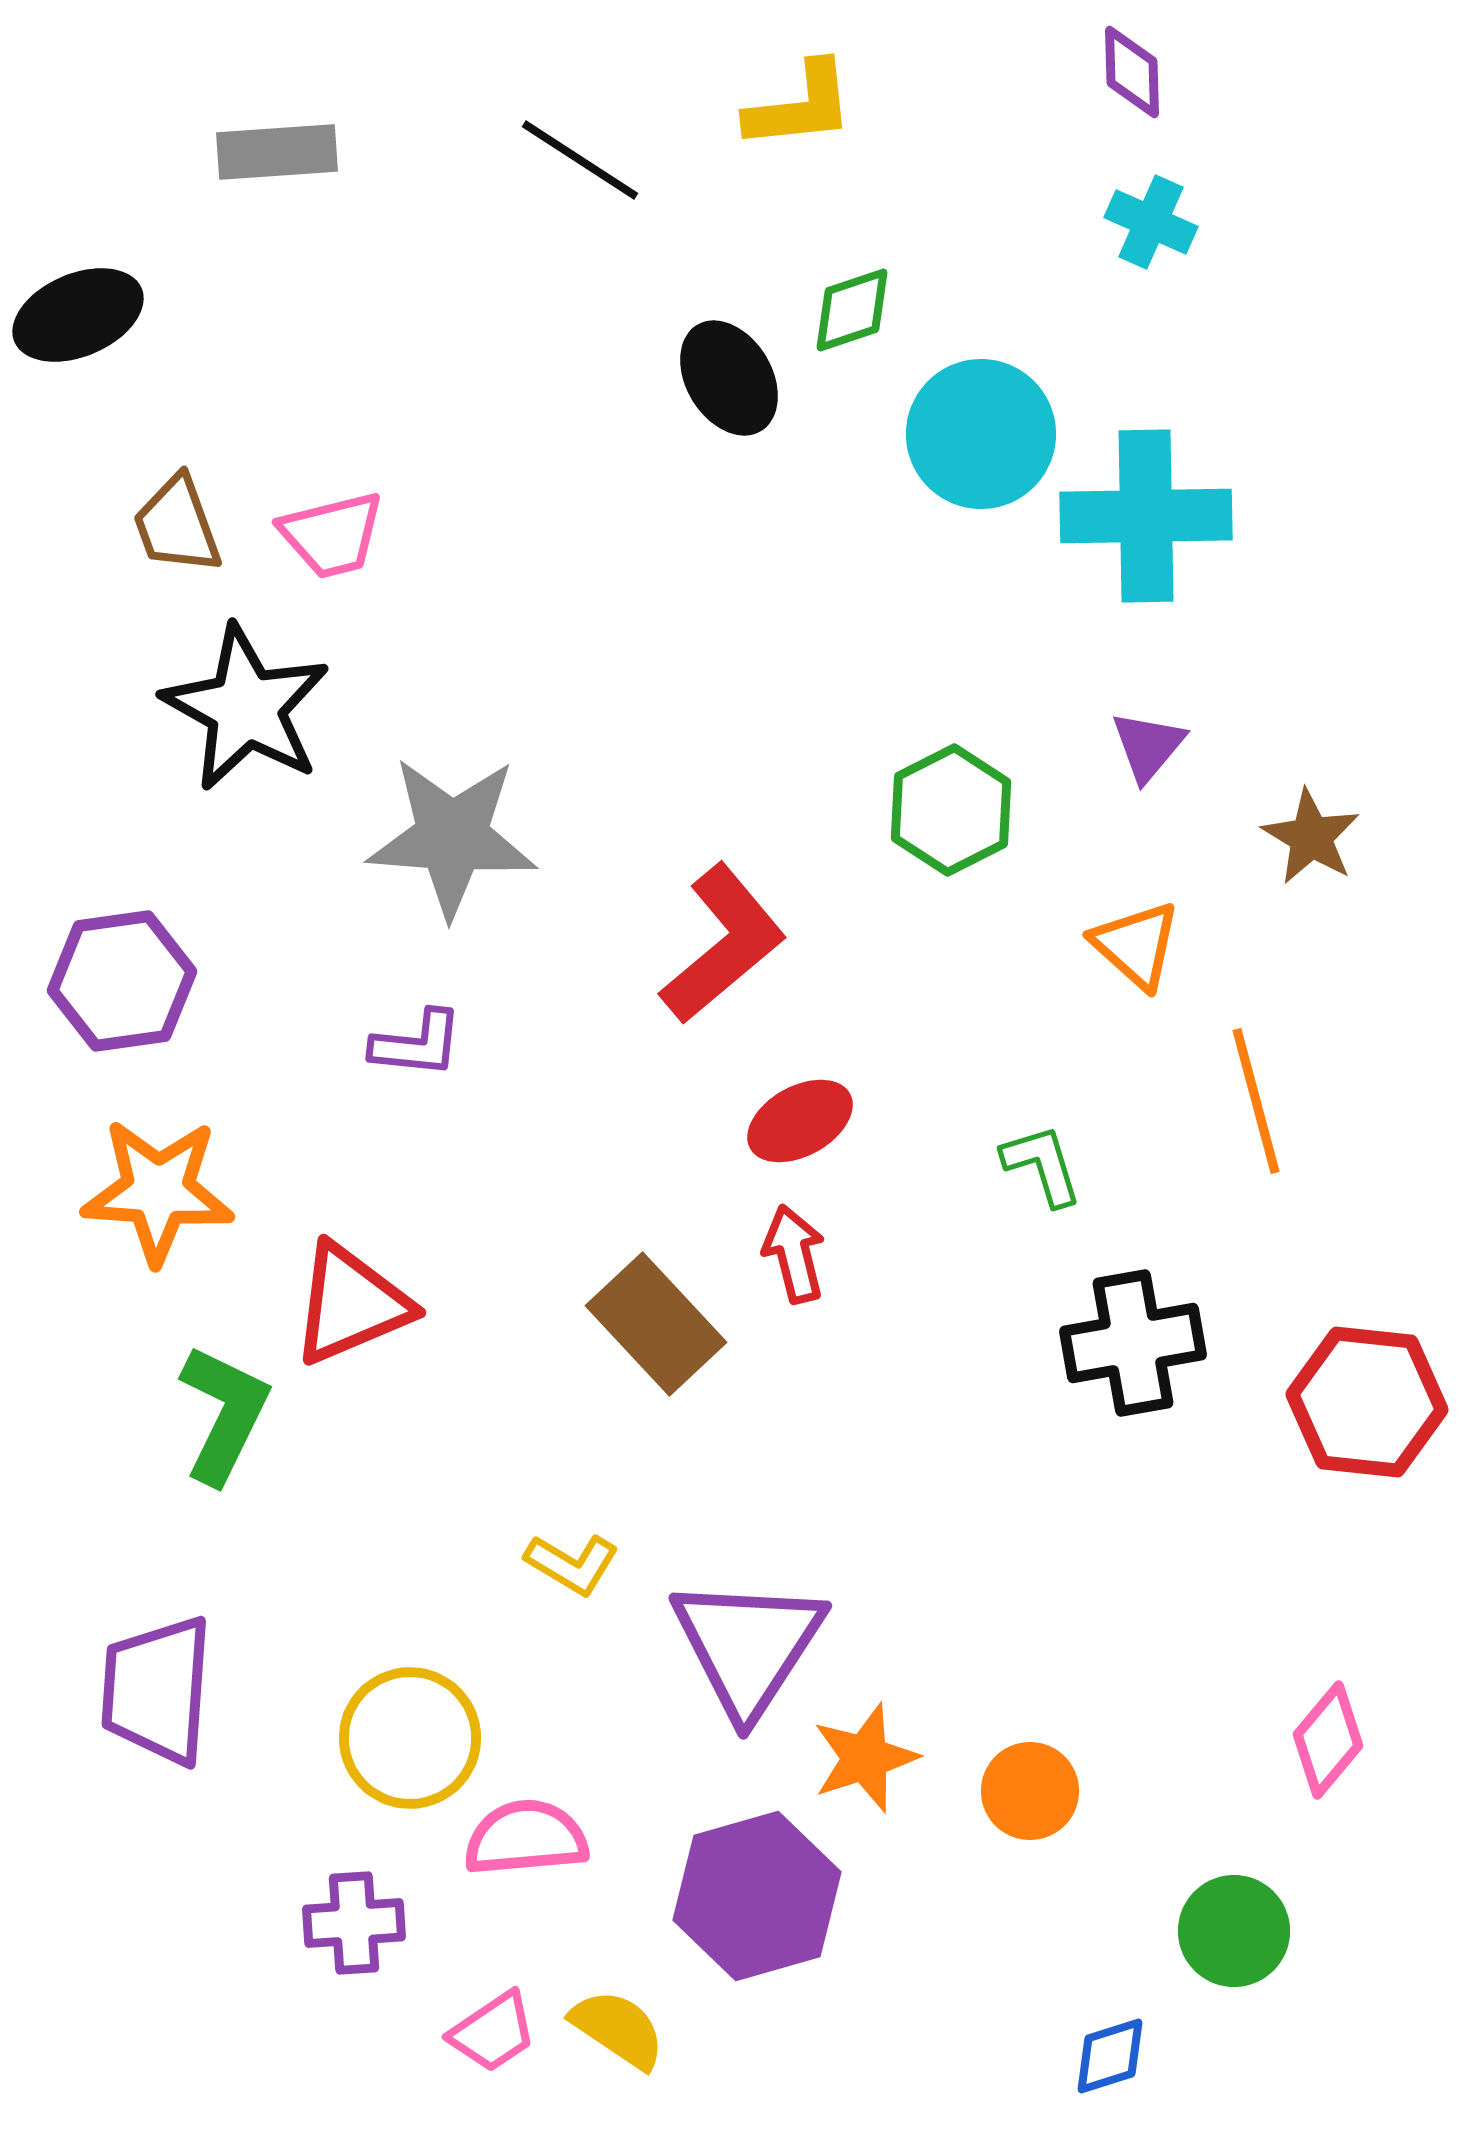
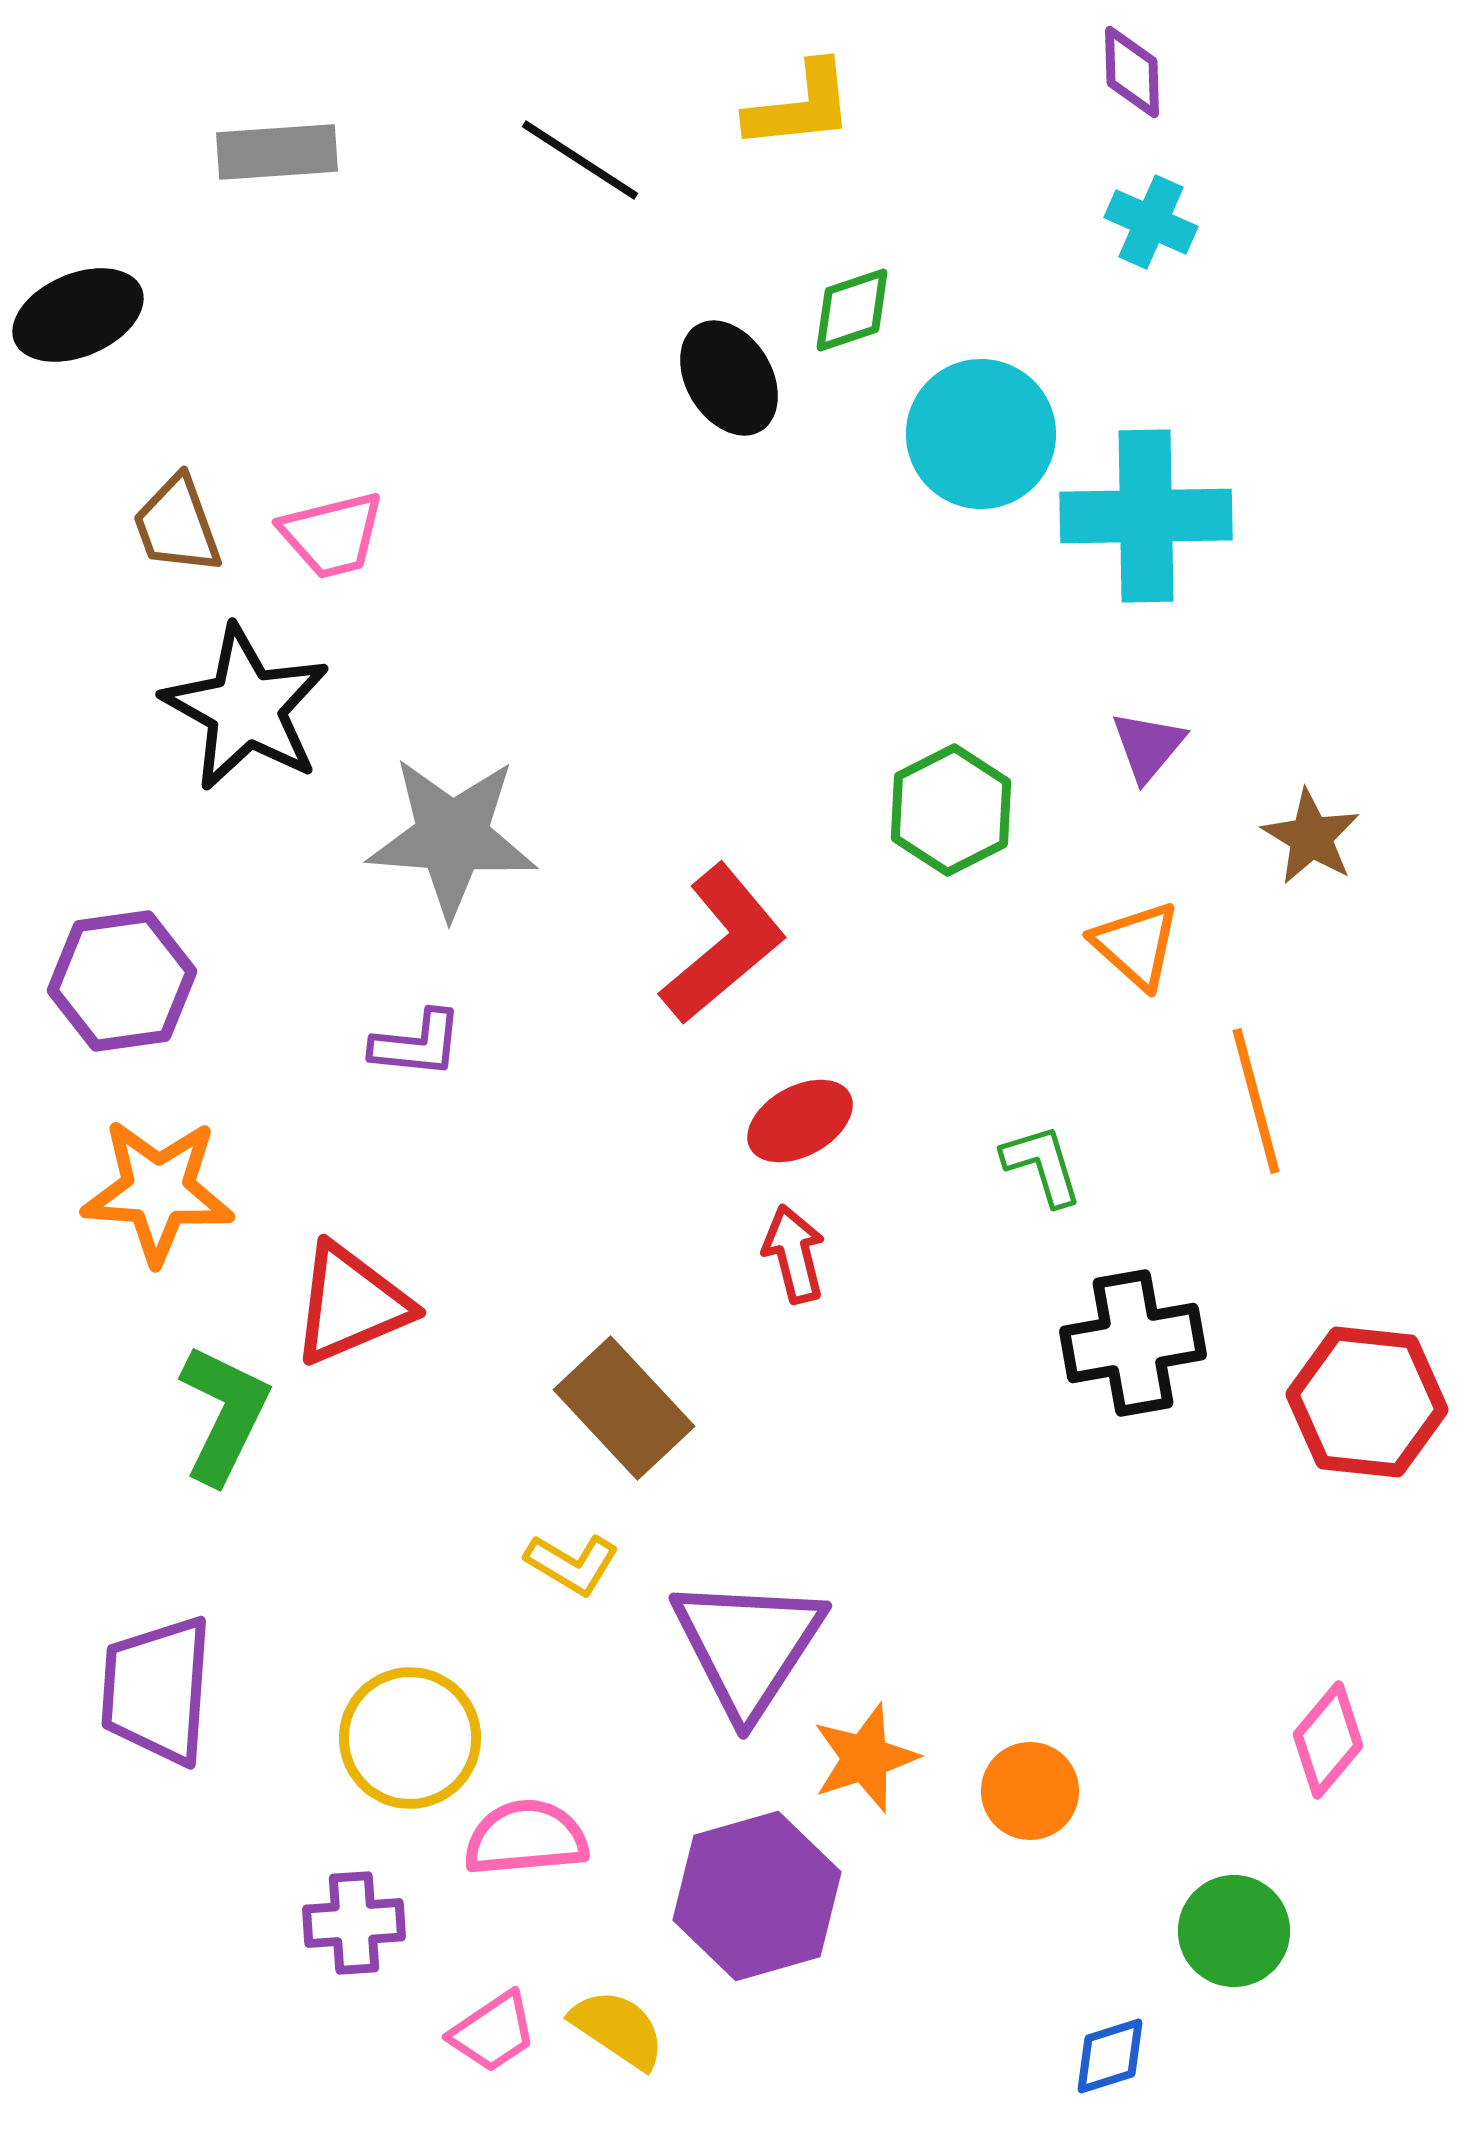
brown rectangle at (656, 1324): moved 32 px left, 84 px down
